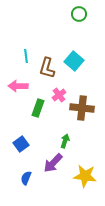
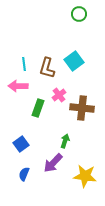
cyan line: moved 2 px left, 8 px down
cyan square: rotated 12 degrees clockwise
blue semicircle: moved 2 px left, 4 px up
